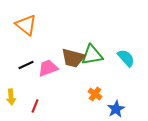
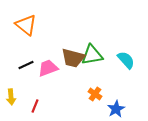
cyan semicircle: moved 2 px down
